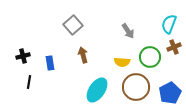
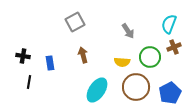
gray square: moved 2 px right, 3 px up; rotated 12 degrees clockwise
black cross: rotated 24 degrees clockwise
